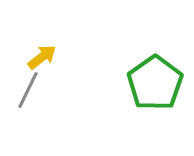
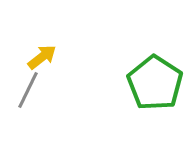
green pentagon: rotated 4 degrees counterclockwise
